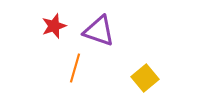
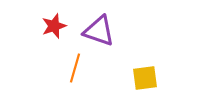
yellow square: rotated 32 degrees clockwise
